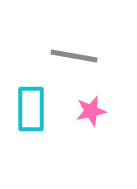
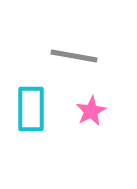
pink star: rotated 16 degrees counterclockwise
